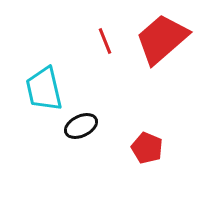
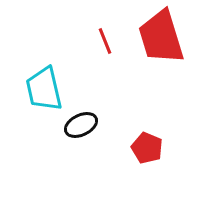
red trapezoid: moved 1 px left, 2 px up; rotated 66 degrees counterclockwise
black ellipse: moved 1 px up
